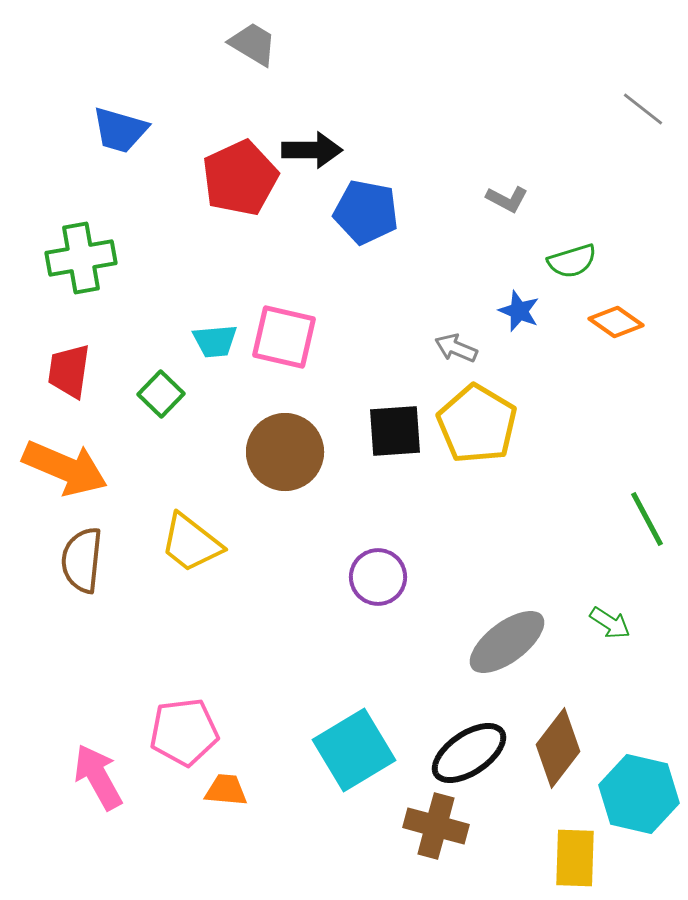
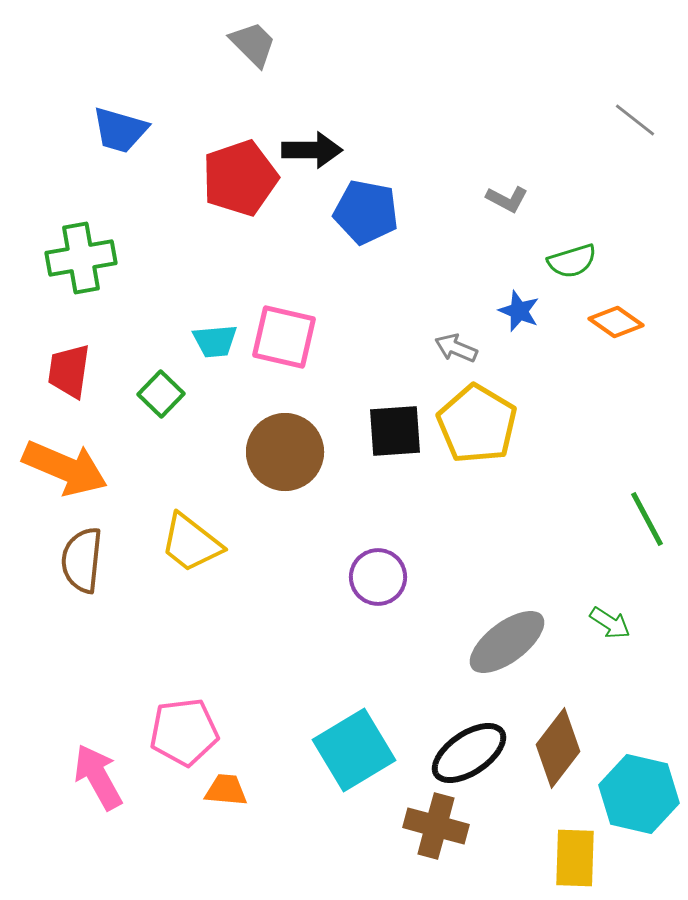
gray trapezoid: rotated 14 degrees clockwise
gray line: moved 8 px left, 11 px down
red pentagon: rotated 6 degrees clockwise
